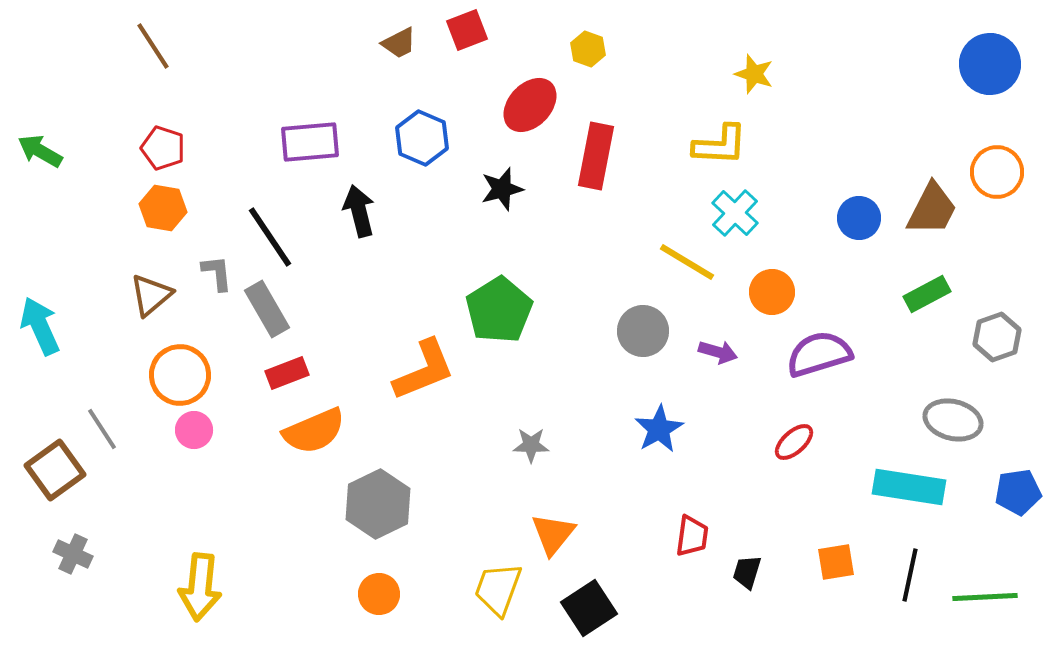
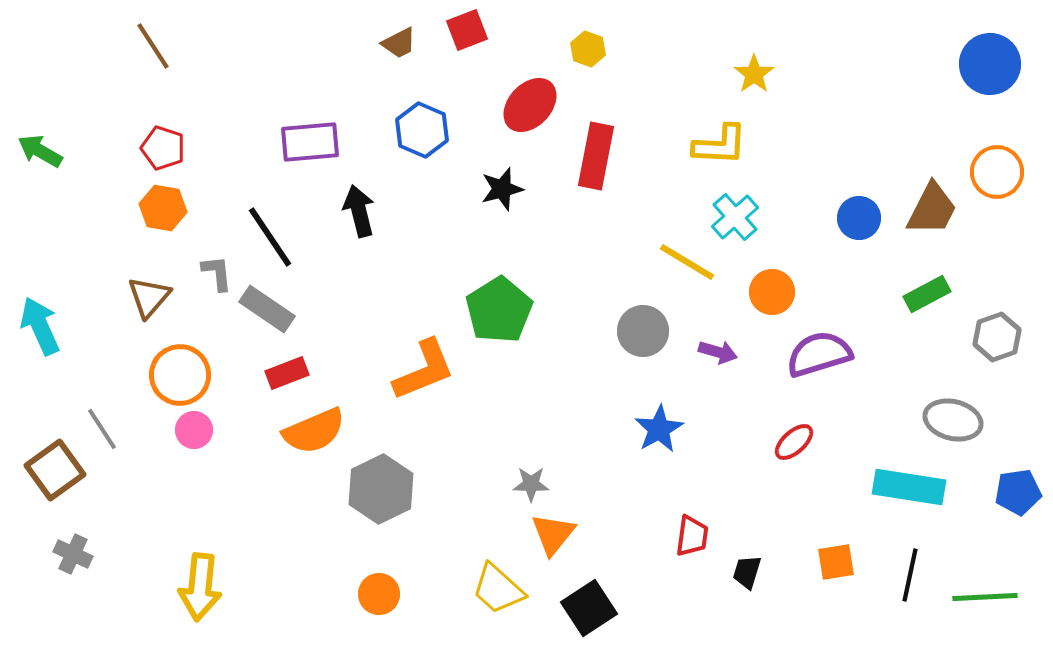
yellow star at (754, 74): rotated 18 degrees clockwise
blue hexagon at (422, 138): moved 8 px up
cyan cross at (735, 213): moved 4 px down; rotated 6 degrees clockwise
brown triangle at (151, 295): moved 2 px left, 2 px down; rotated 9 degrees counterclockwise
gray rectangle at (267, 309): rotated 26 degrees counterclockwise
gray star at (531, 445): moved 39 px down
gray hexagon at (378, 504): moved 3 px right, 15 px up
yellow trapezoid at (498, 589): rotated 68 degrees counterclockwise
